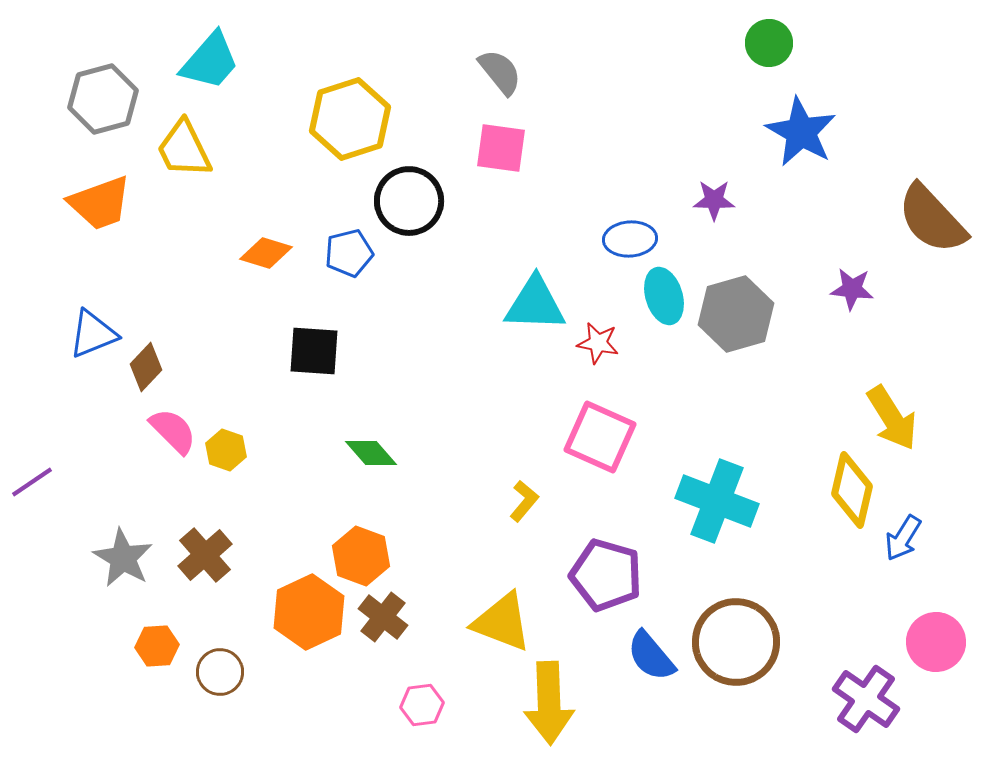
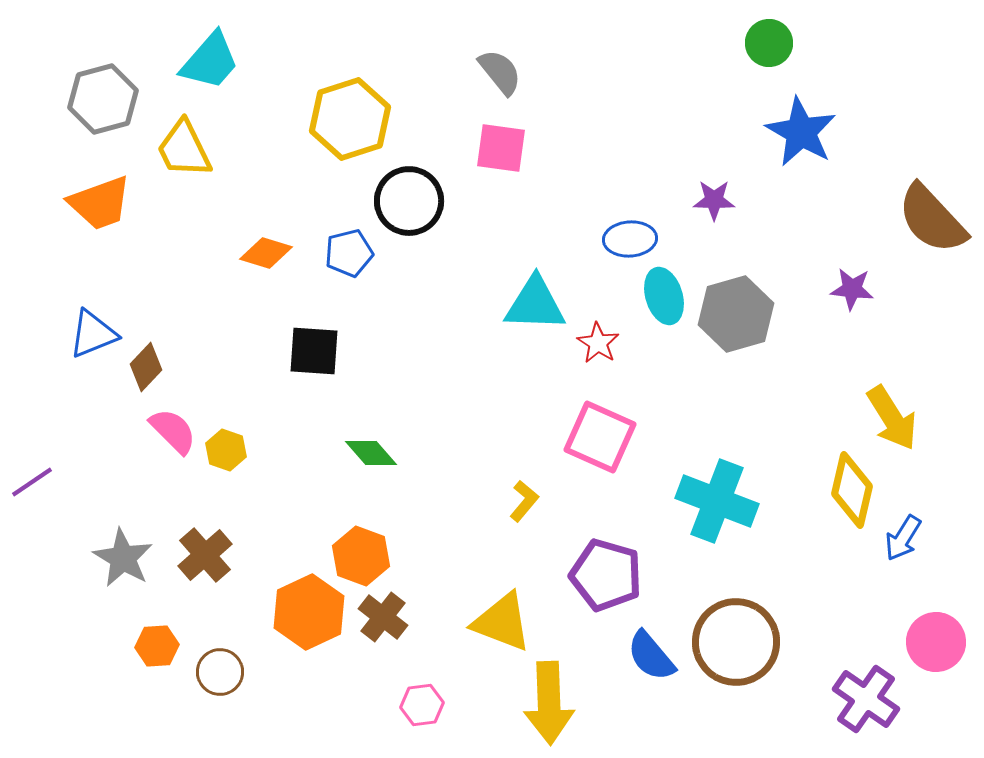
red star at (598, 343): rotated 21 degrees clockwise
